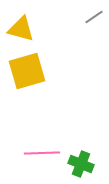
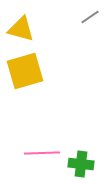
gray line: moved 4 px left
yellow square: moved 2 px left
green cross: rotated 15 degrees counterclockwise
